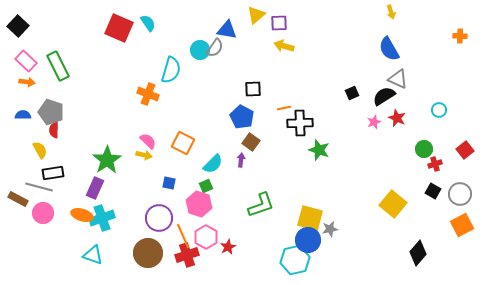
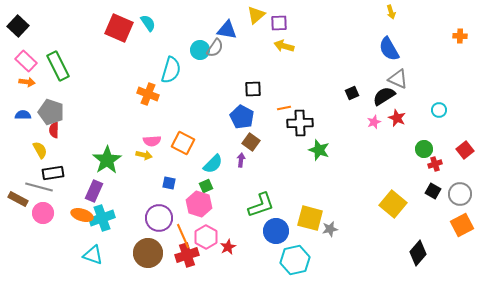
pink semicircle at (148, 141): moved 4 px right; rotated 132 degrees clockwise
purple rectangle at (95, 188): moved 1 px left, 3 px down
blue circle at (308, 240): moved 32 px left, 9 px up
